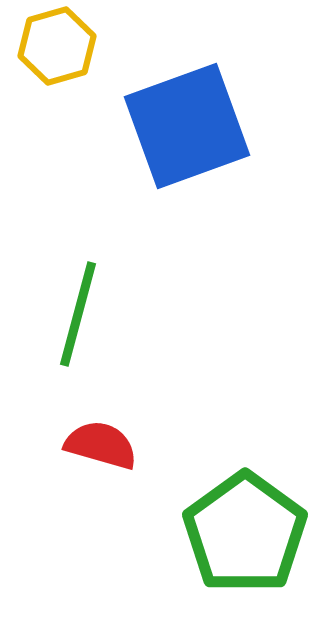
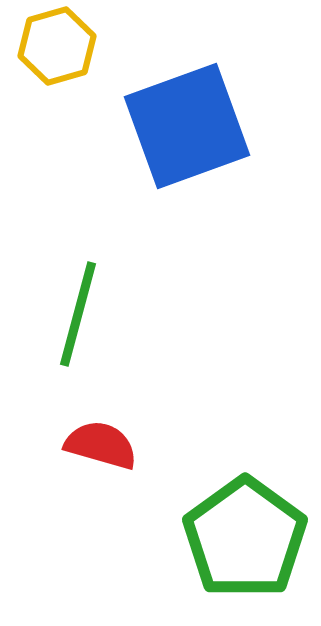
green pentagon: moved 5 px down
